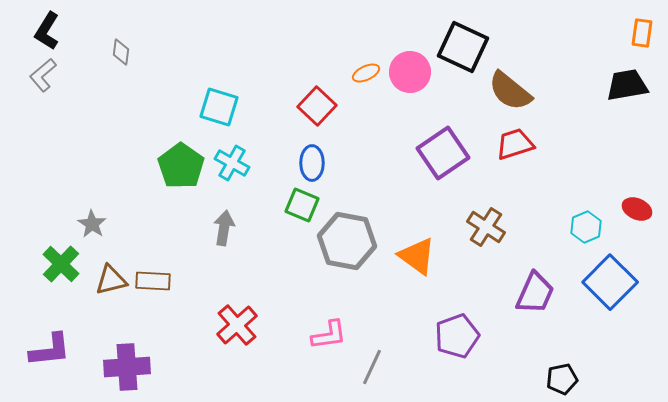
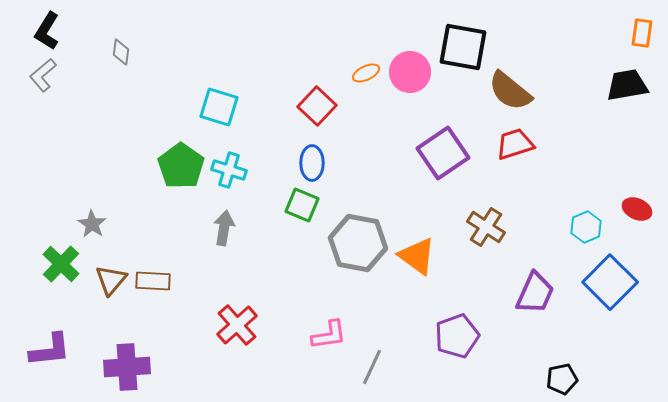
black square: rotated 15 degrees counterclockwise
cyan cross: moved 3 px left, 7 px down; rotated 12 degrees counterclockwise
gray hexagon: moved 11 px right, 2 px down
brown triangle: rotated 36 degrees counterclockwise
